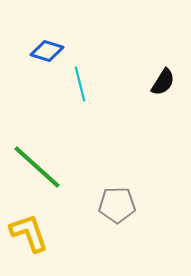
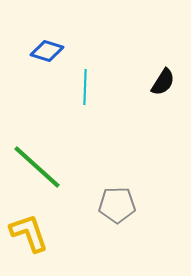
cyan line: moved 5 px right, 3 px down; rotated 16 degrees clockwise
